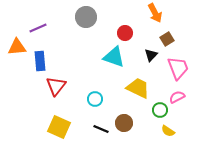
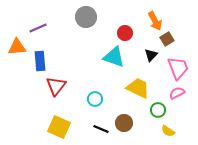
orange arrow: moved 8 px down
pink semicircle: moved 4 px up
green circle: moved 2 px left
